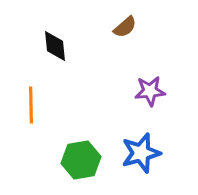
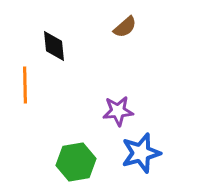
black diamond: moved 1 px left
purple star: moved 32 px left, 20 px down
orange line: moved 6 px left, 20 px up
green hexagon: moved 5 px left, 2 px down
